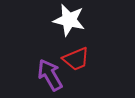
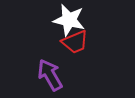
red trapezoid: moved 1 px left, 17 px up
